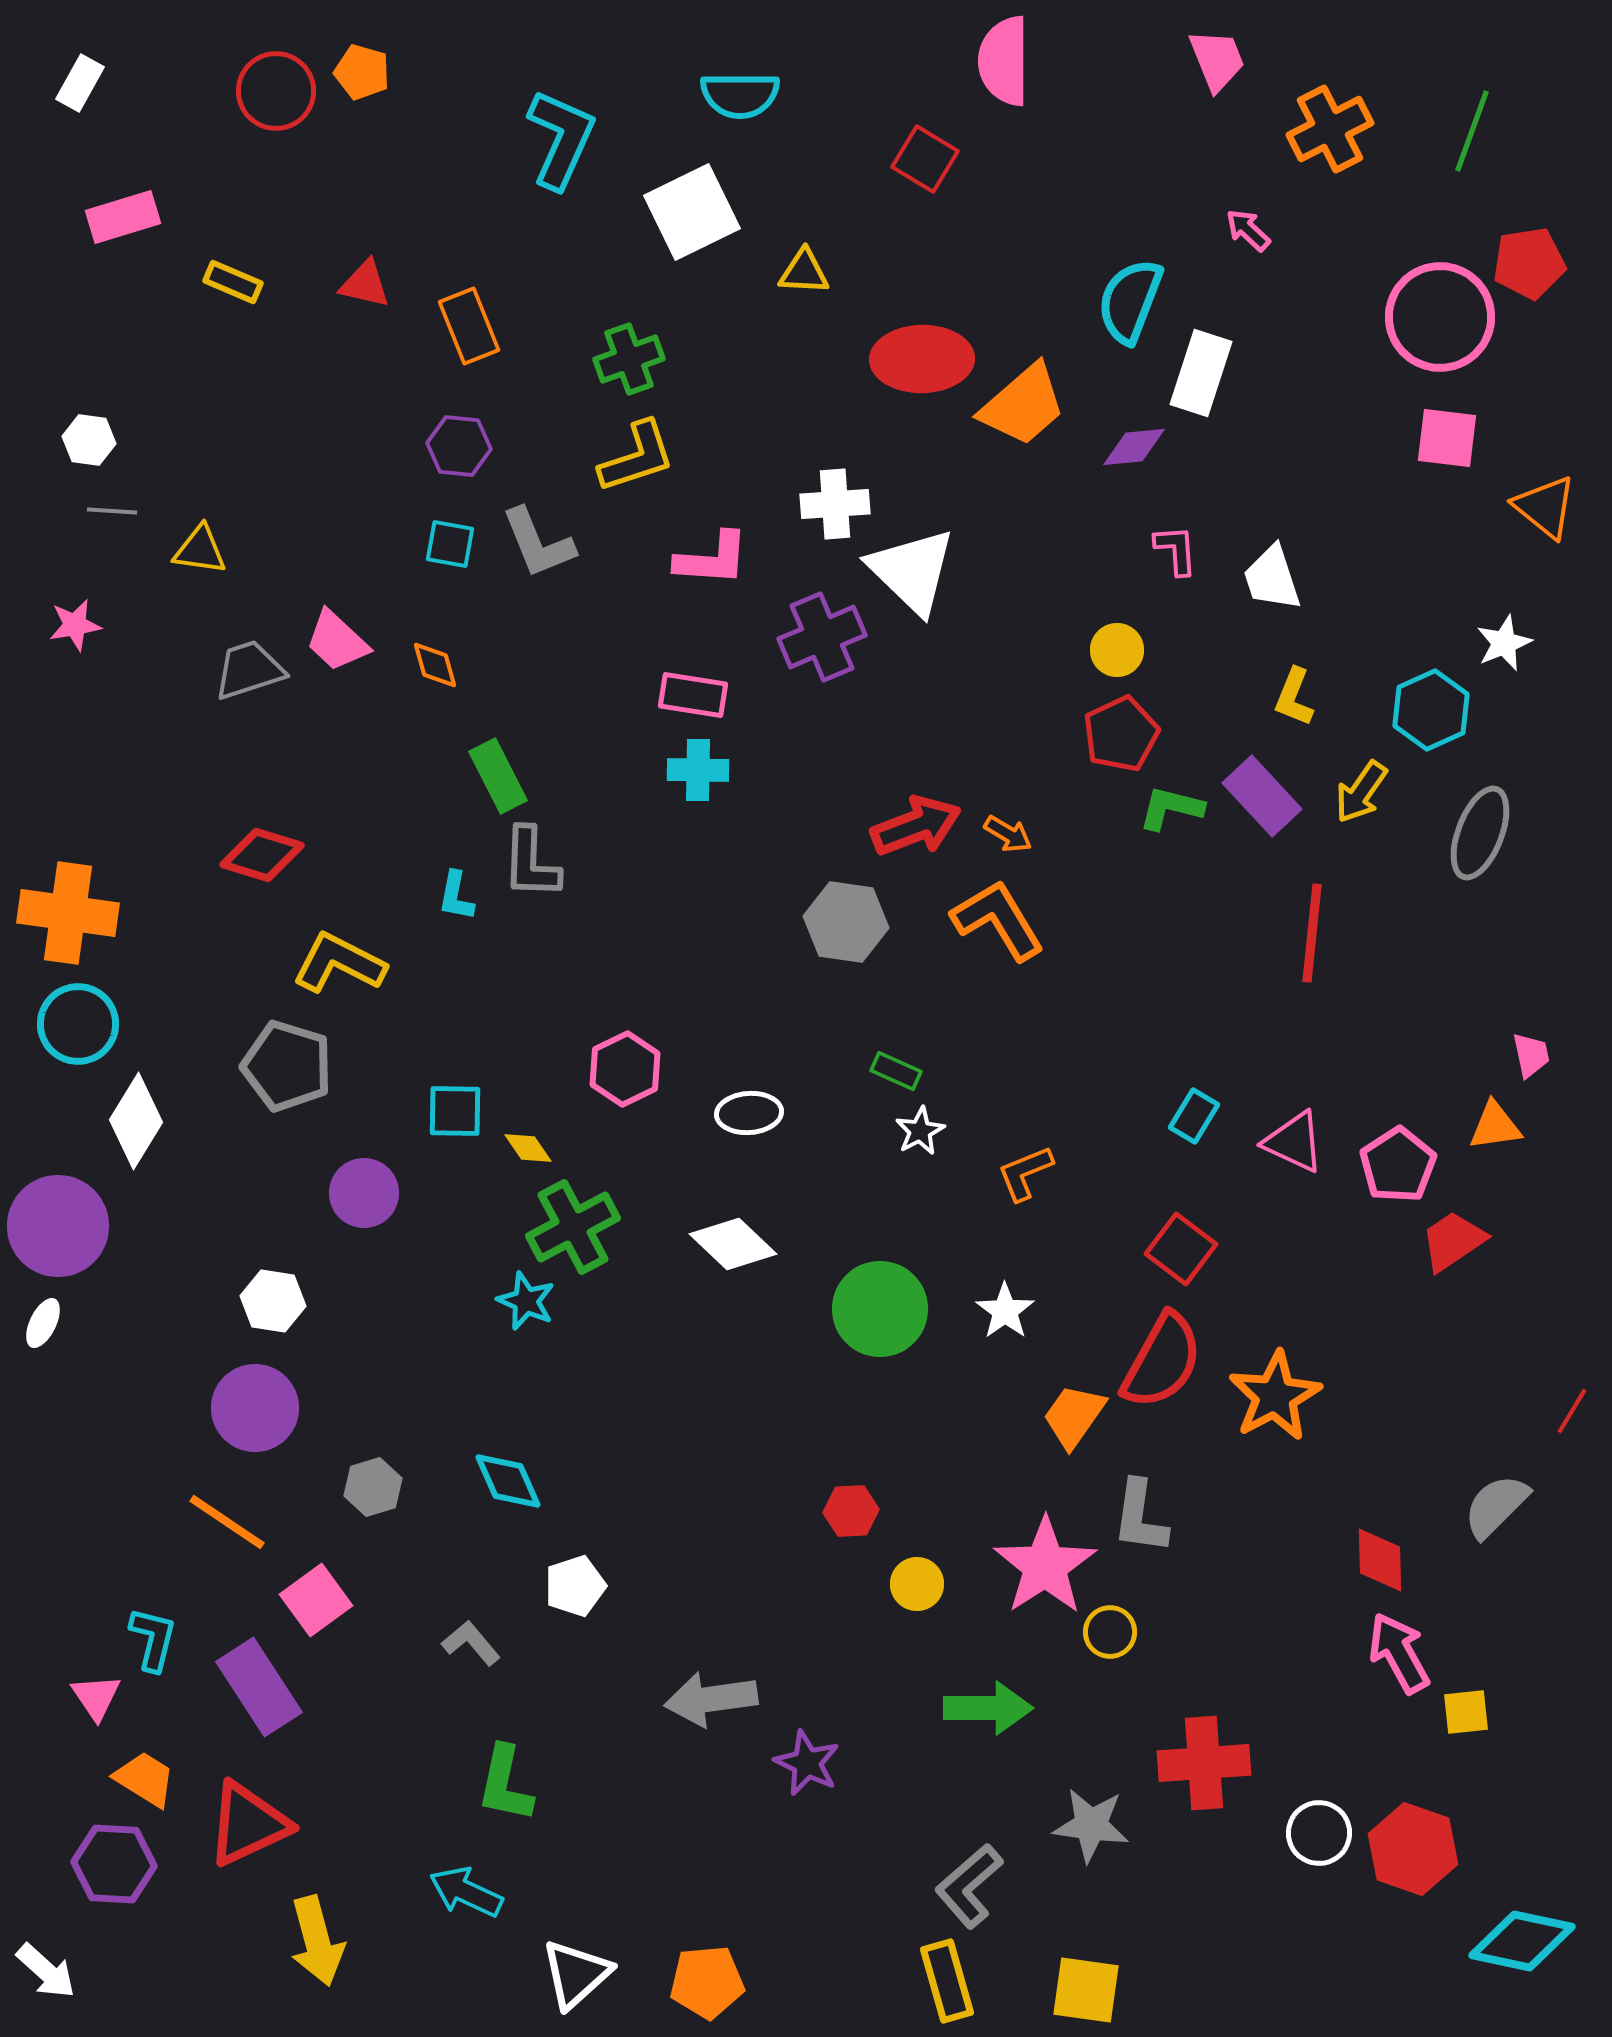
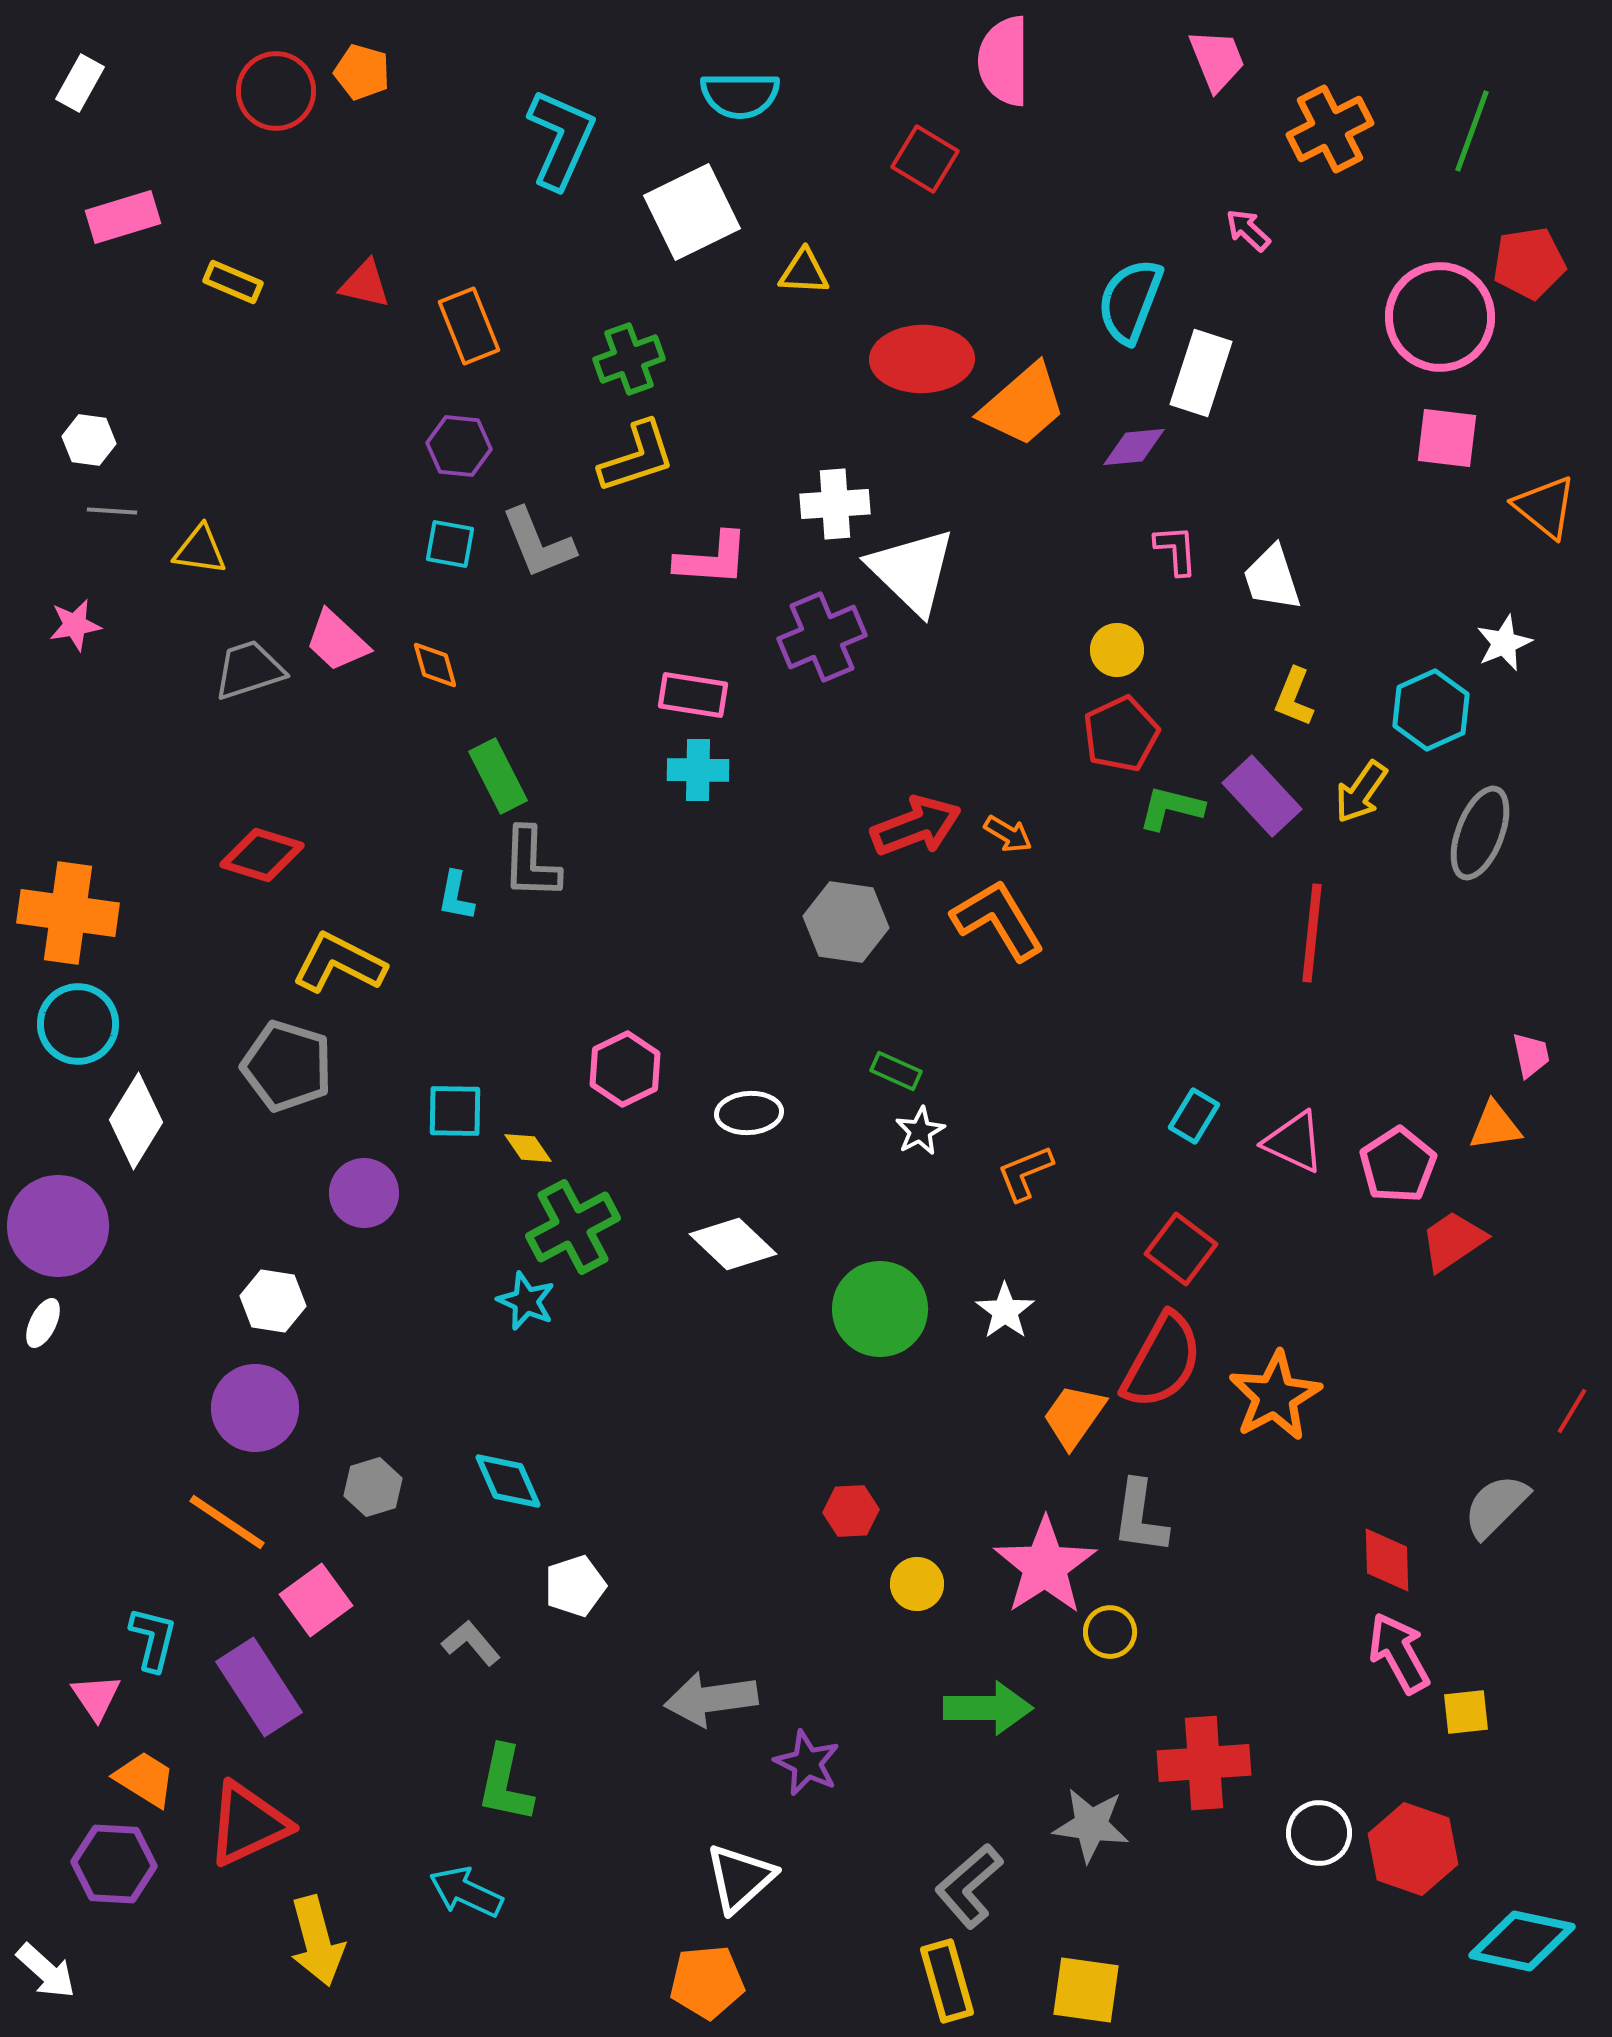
red diamond at (1380, 1560): moved 7 px right
white triangle at (576, 1974): moved 164 px right, 96 px up
